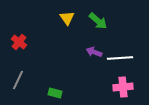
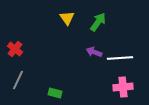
green arrow: moved 1 px down; rotated 96 degrees counterclockwise
red cross: moved 4 px left, 7 px down
